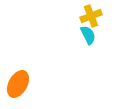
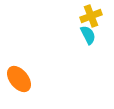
orange ellipse: moved 1 px right, 5 px up; rotated 68 degrees counterclockwise
